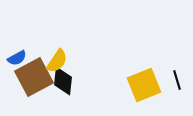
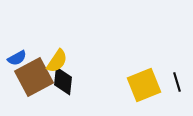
black line: moved 2 px down
